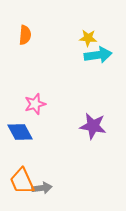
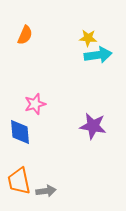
orange semicircle: rotated 18 degrees clockwise
blue diamond: rotated 24 degrees clockwise
orange trapezoid: moved 3 px left; rotated 12 degrees clockwise
gray arrow: moved 4 px right, 3 px down
